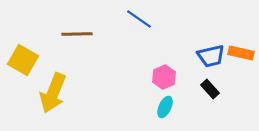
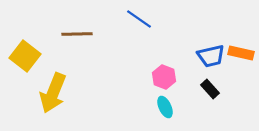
yellow square: moved 2 px right, 4 px up; rotated 8 degrees clockwise
pink hexagon: rotated 15 degrees counterclockwise
cyan ellipse: rotated 50 degrees counterclockwise
